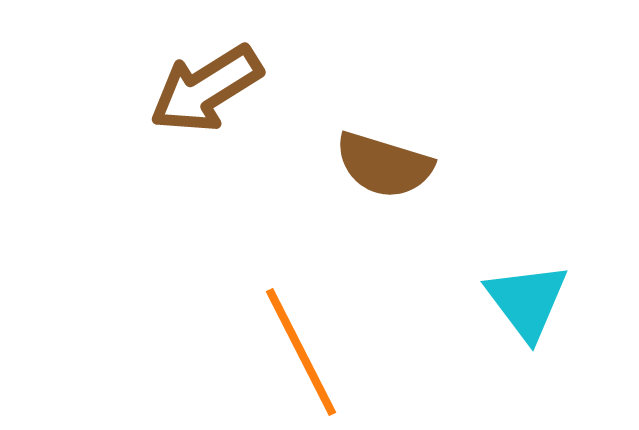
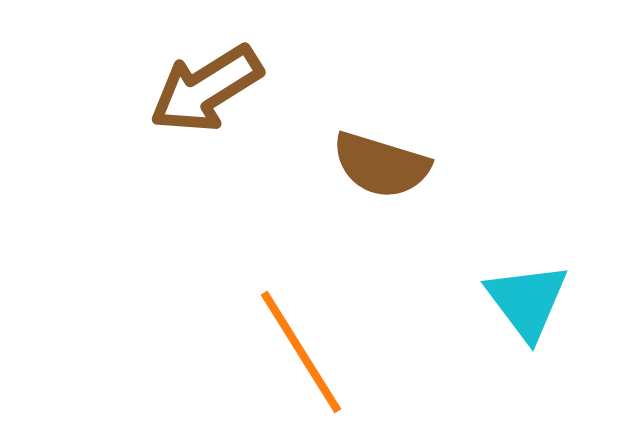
brown semicircle: moved 3 px left
orange line: rotated 5 degrees counterclockwise
